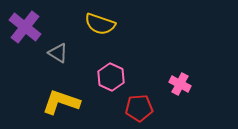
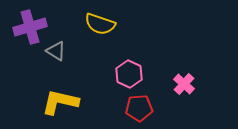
purple cross: moved 5 px right; rotated 36 degrees clockwise
gray triangle: moved 2 px left, 2 px up
pink hexagon: moved 18 px right, 3 px up
pink cross: moved 4 px right; rotated 15 degrees clockwise
yellow L-shape: moved 1 px left; rotated 6 degrees counterclockwise
